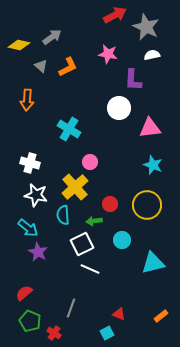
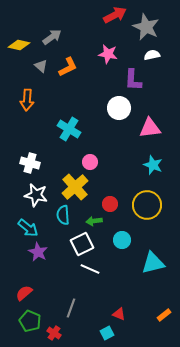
orange rectangle: moved 3 px right, 1 px up
